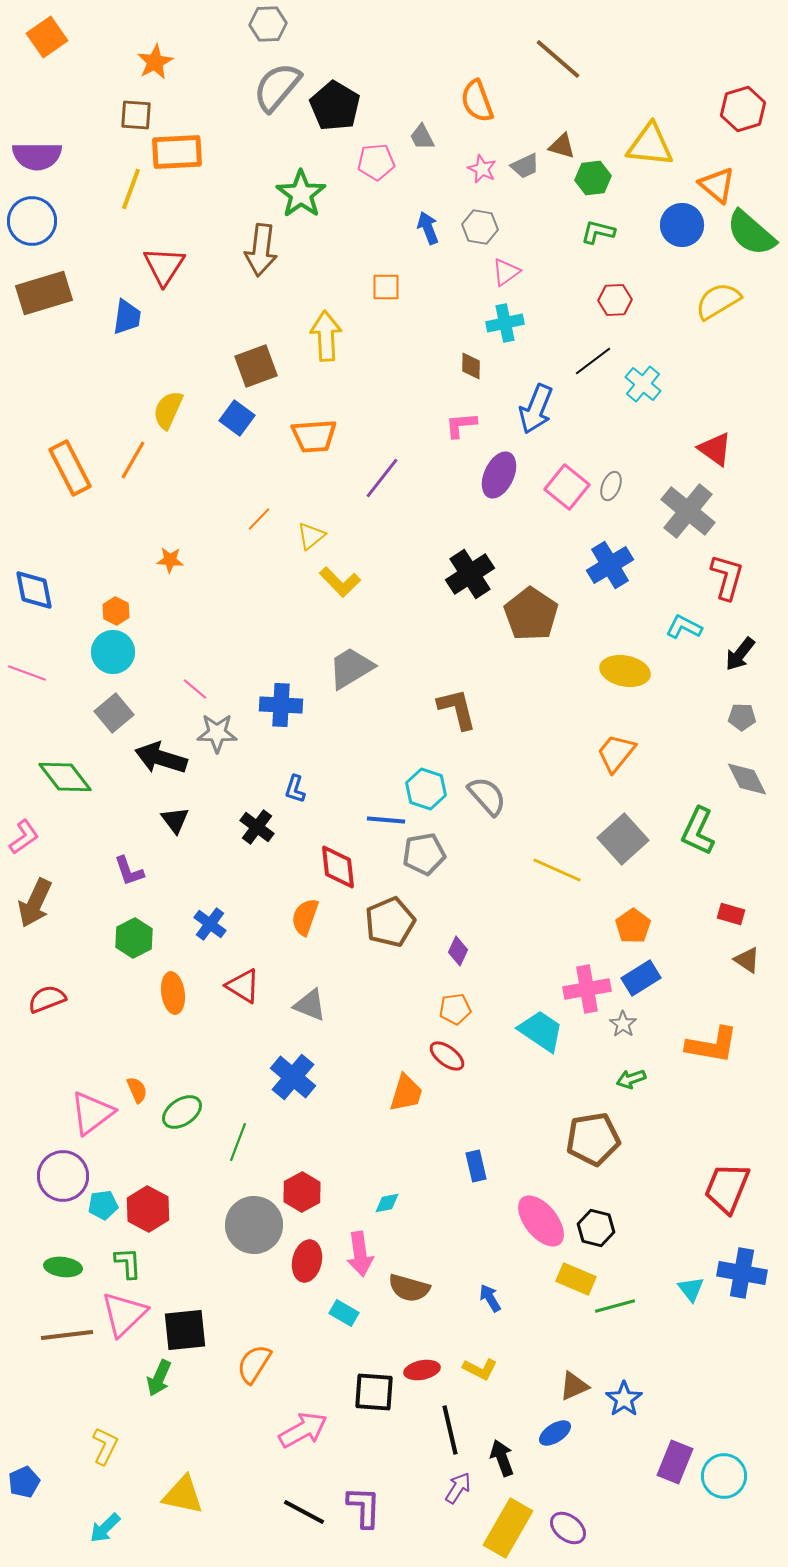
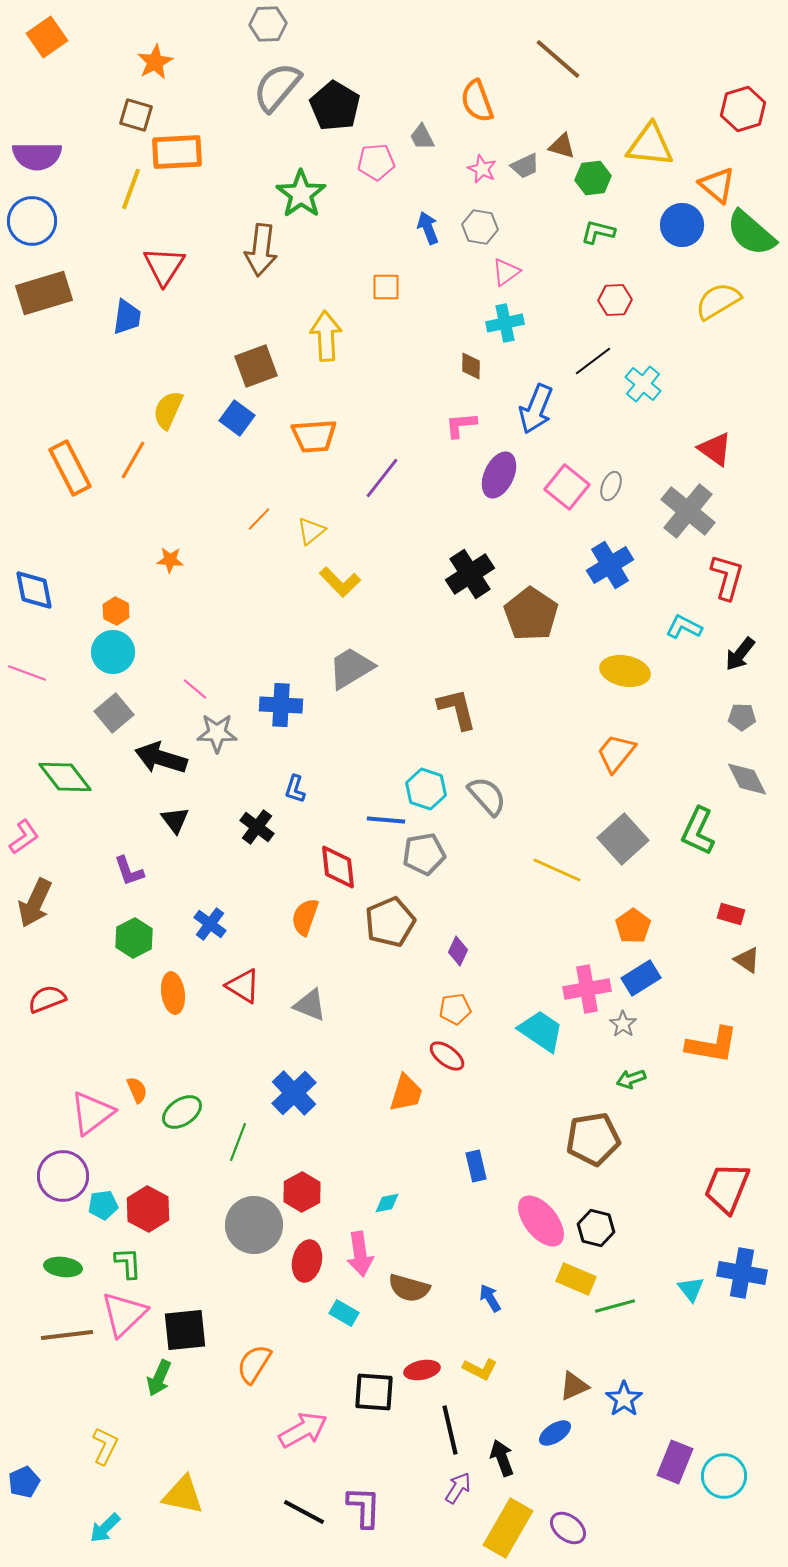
brown square at (136, 115): rotated 12 degrees clockwise
yellow triangle at (311, 536): moved 5 px up
blue cross at (293, 1077): moved 1 px right, 16 px down; rotated 6 degrees clockwise
